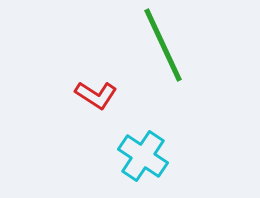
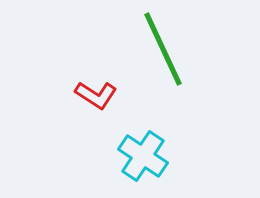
green line: moved 4 px down
